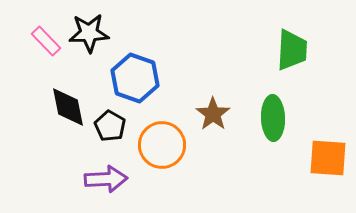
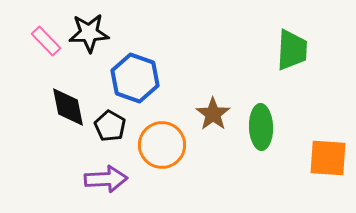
green ellipse: moved 12 px left, 9 px down
